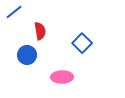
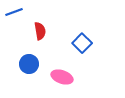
blue line: rotated 18 degrees clockwise
blue circle: moved 2 px right, 9 px down
pink ellipse: rotated 20 degrees clockwise
